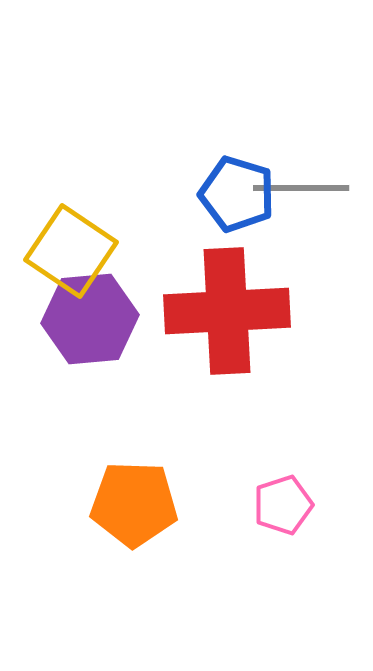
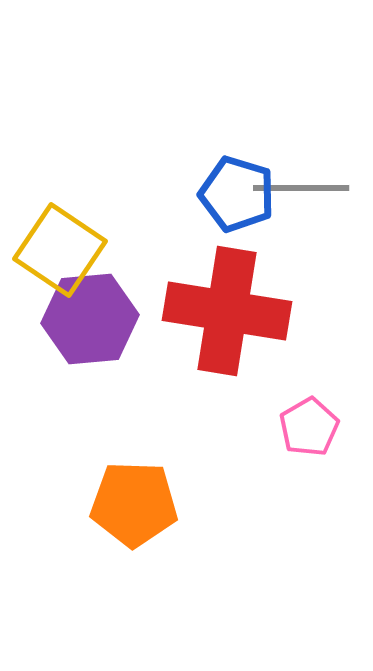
yellow square: moved 11 px left, 1 px up
red cross: rotated 12 degrees clockwise
pink pentagon: moved 26 px right, 78 px up; rotated 12 degrees counterclockwise
